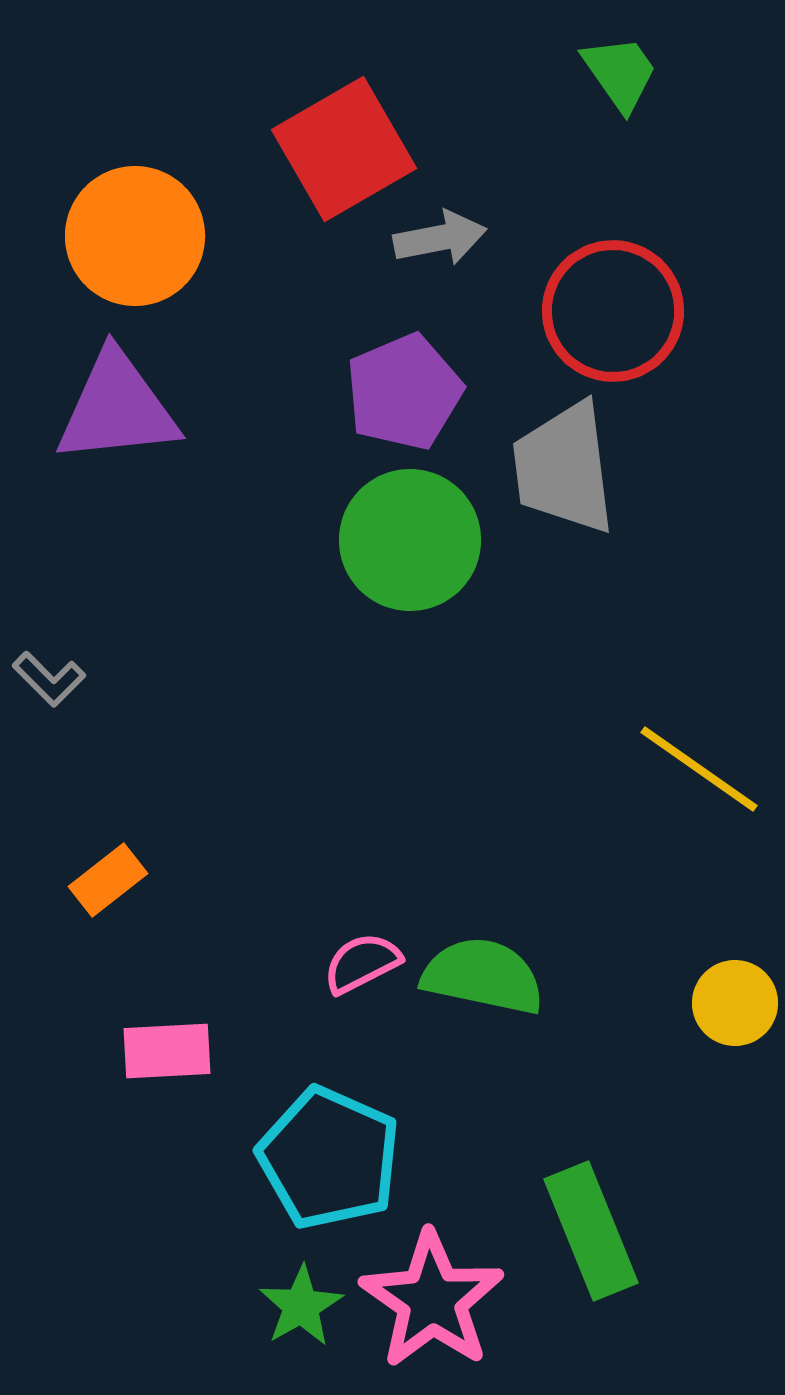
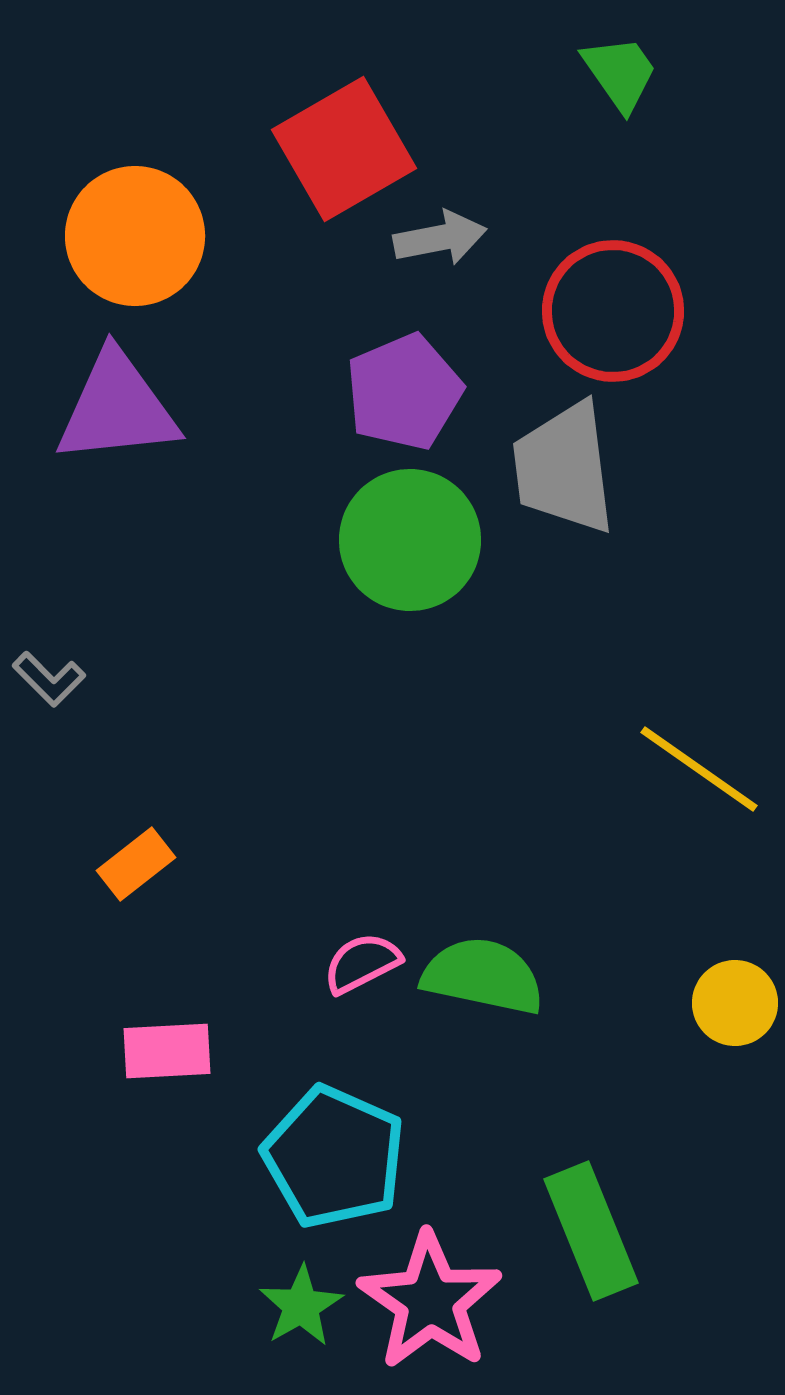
orange rectangle: moved 28 px right, 16 px up
cyan pentagon: moved 5 px right, 1 px up
pink star: moved 2 px left, 1 px down
